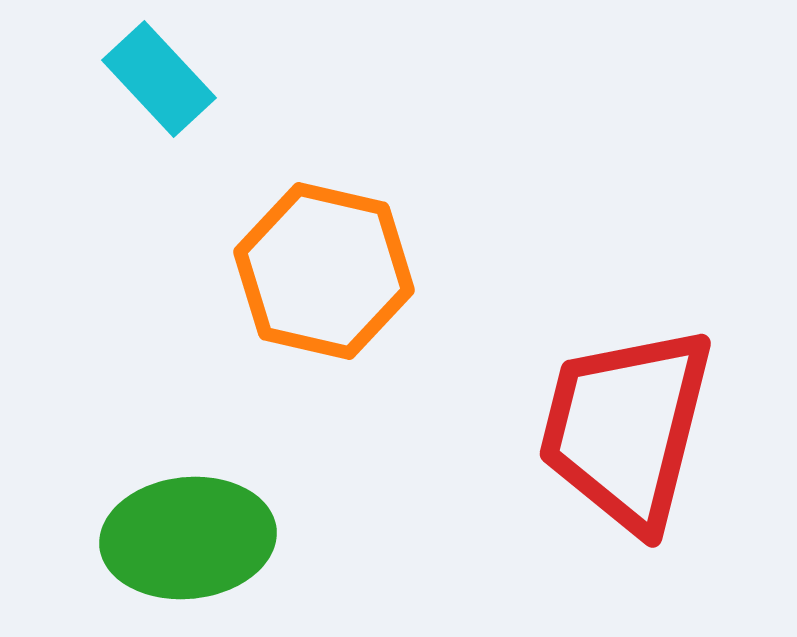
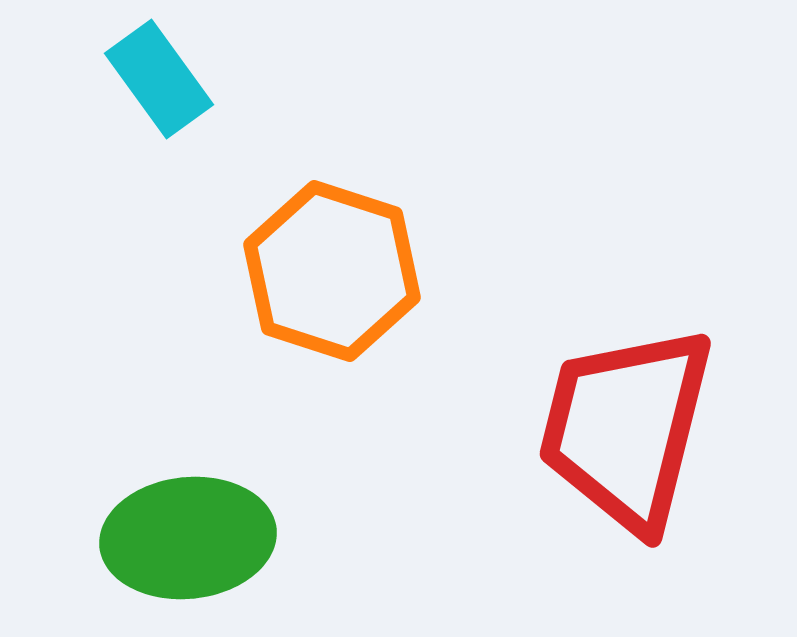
cyan rectangle: rotated 7 degrees clockwise
orange hexagon: moved 8 px right; rotated 5 degrees clockwise
